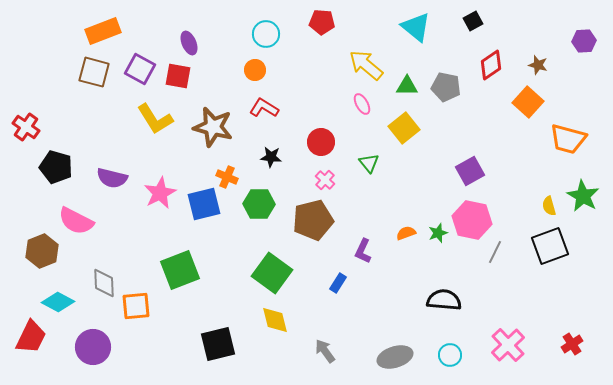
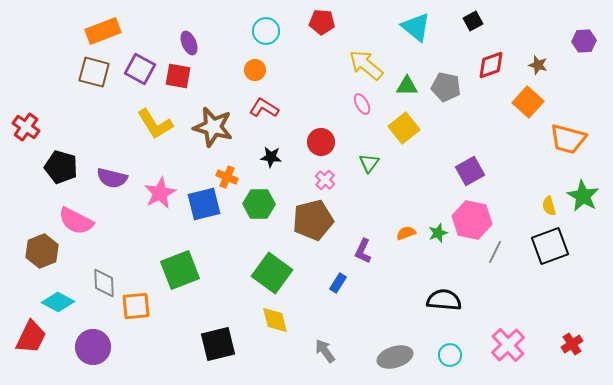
cyan circle at (266, 34): moved 3 px up
red diamond at (491, 65): rotated 16 degrees clockwise
yellow L-shape at (155, 119): moved 5 px down
green triangle at (369, 163): rotated 15 degrees clockwise
black pentagon at (56, 167): moved 5 px right
